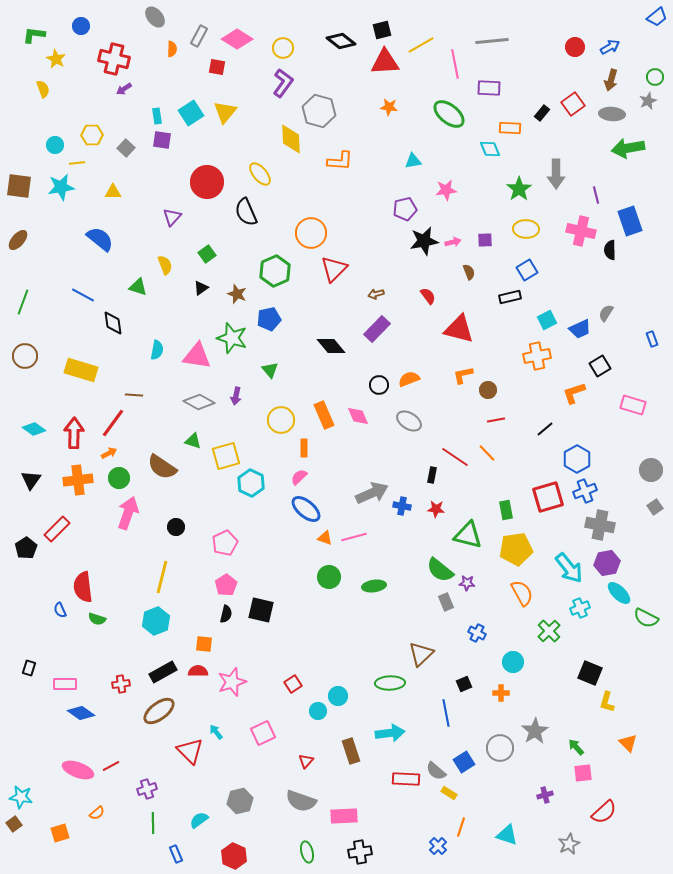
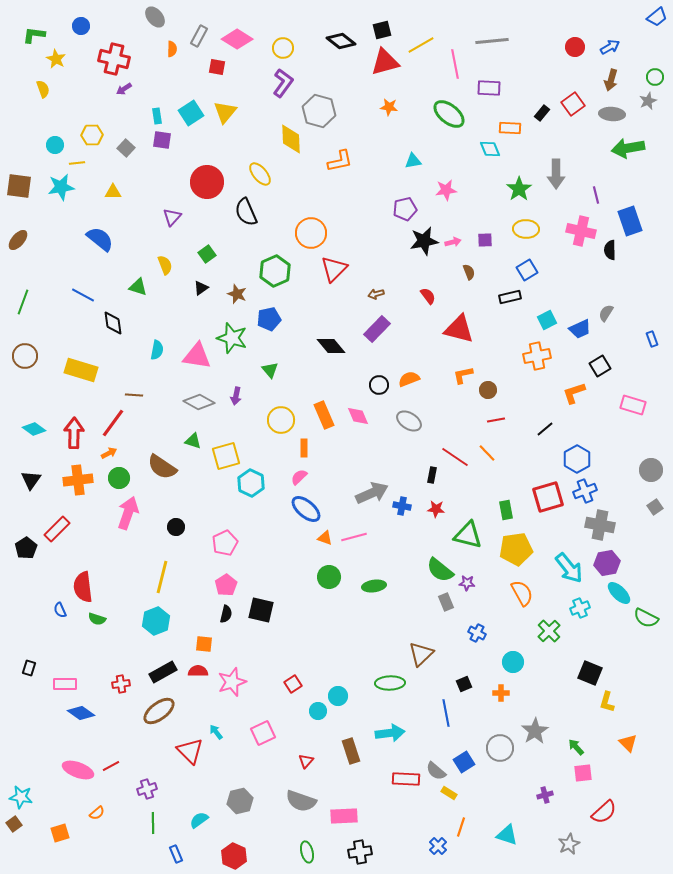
red triangle at (385, 62): rotated 12 degrees counterclockwise
orange L-shape at (340, 161): rotated 16 degrees counterclockwise
